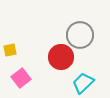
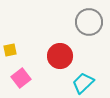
gray circle: moved 9 px right, 13 px up
red circle: moved 1 px left, 1 px up
